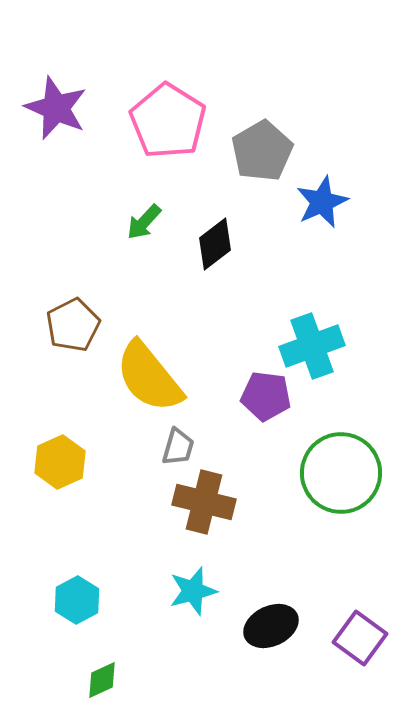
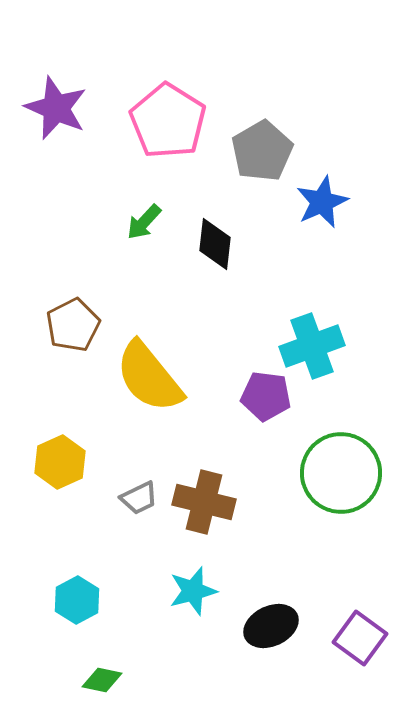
black diamond: rotated 46 degrees counterclockwise
gray trapezoid: moved 39 px left, 51 px down; rotated 48 degrees clockwise
green diamond: rotated 36 degrees clockwise
